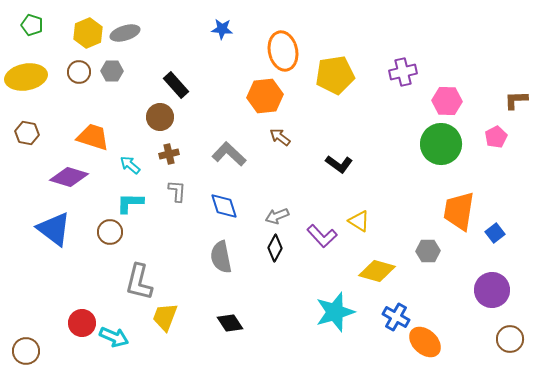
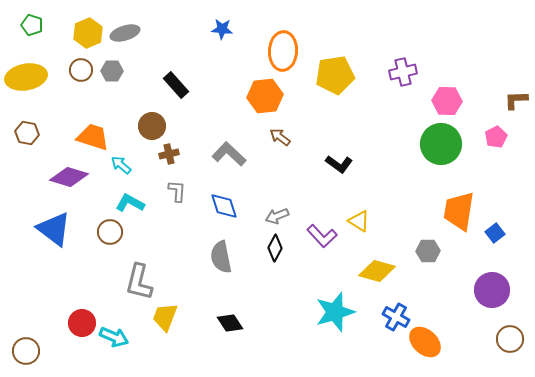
orange ellipse at (283, 51): rotated 15 degrees clockwise
brown circle at (79, 72): moved 2 px right, 2 px up
brown circle at (160, 117): moved 8 px left, 9 px down
cyan arrow at (130, 165): moved 9 px left
cyan L-shape at (130, 203): rotated 28 degrees clockwise
